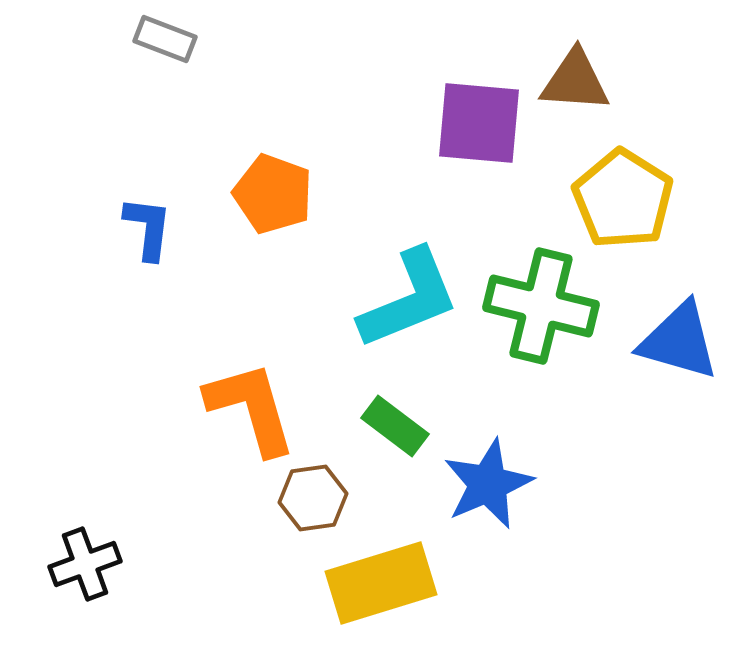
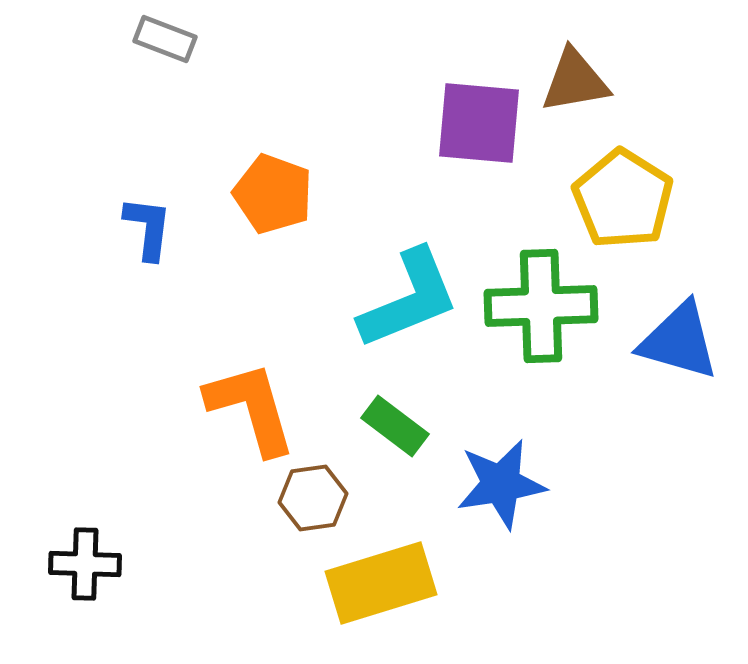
brown triangle: rotated 14 degrees counterclockwise
green cross: rotated 16 degrees counterclockwise
blue star: moved 13 px right; rotated 14 degrees clockwise
black cross: rotated 22 degrees clockwise
